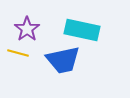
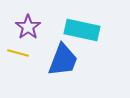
purple star: moved 1 px right, 2 px up
blue trapezoid: rotated 57 degrees counterclockwise
